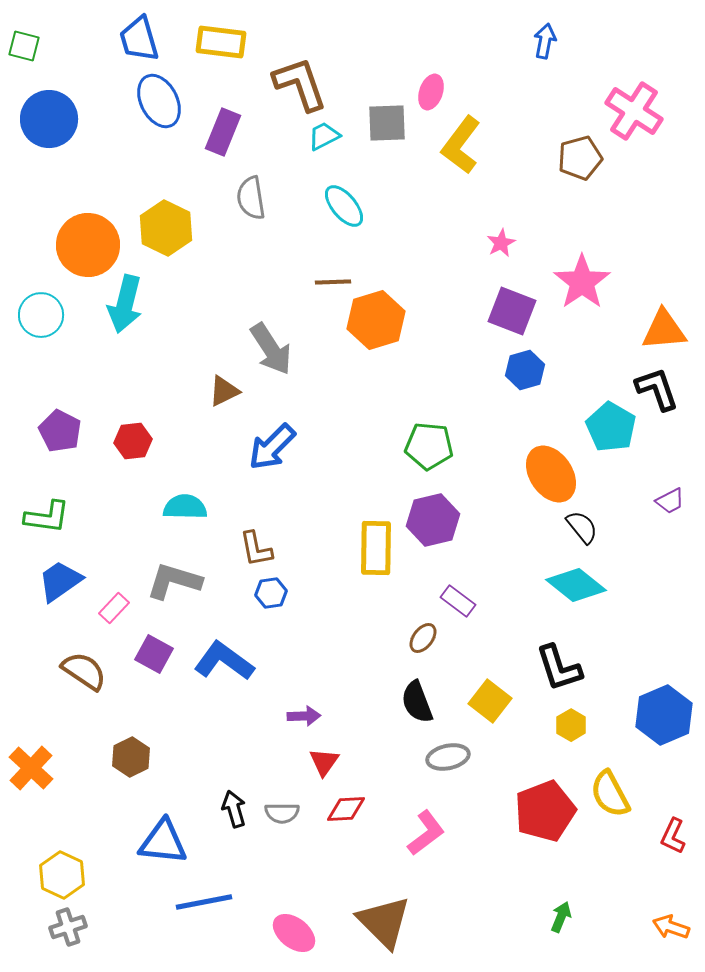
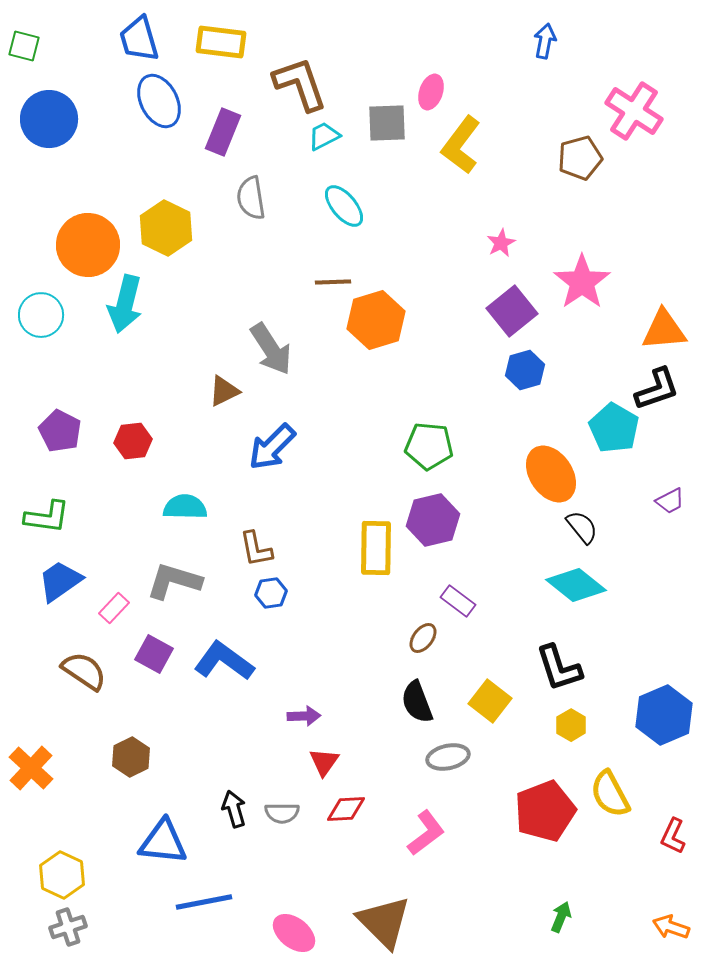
purple square at (512, 311): rotated 30 degrees clockwise
black L-shape at (657, 389): rotated 90 degrees clockwise
cyan pentagon at (611, 427): moved 3 px right, 1 px down
